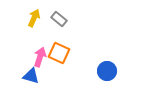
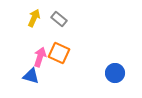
blue circle: moved 8 px right, 2 px down
